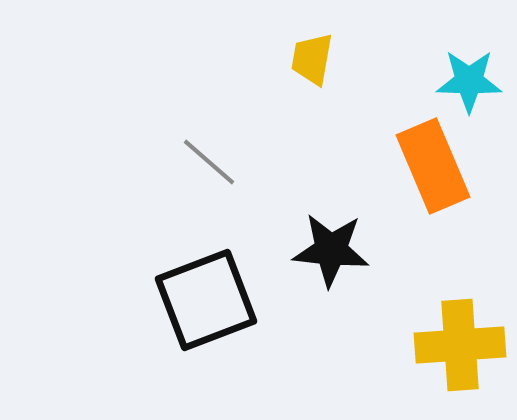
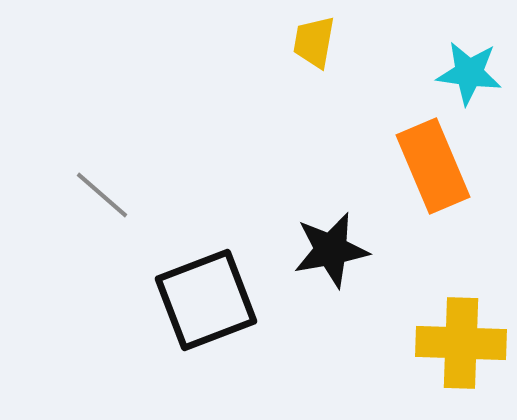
yellow trapezoid: moved 2 px right, 17 px up
cyan star: moved 8 px up; rotated 6 degrees clockwise
gray line: moved 107 px left, 33 px down
black star: rotated 16 degrees counterclockwise
yellow cross: moved 1 px right, 2 px up; rotated 6 degrees clockwise
